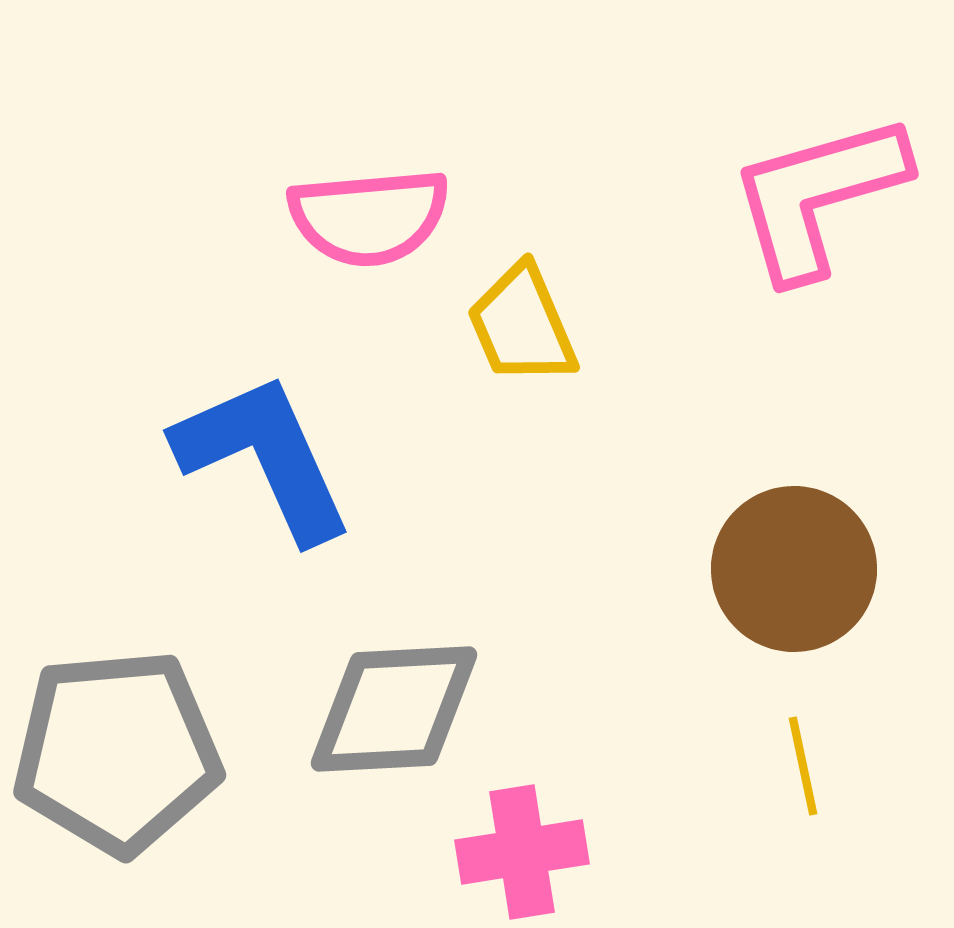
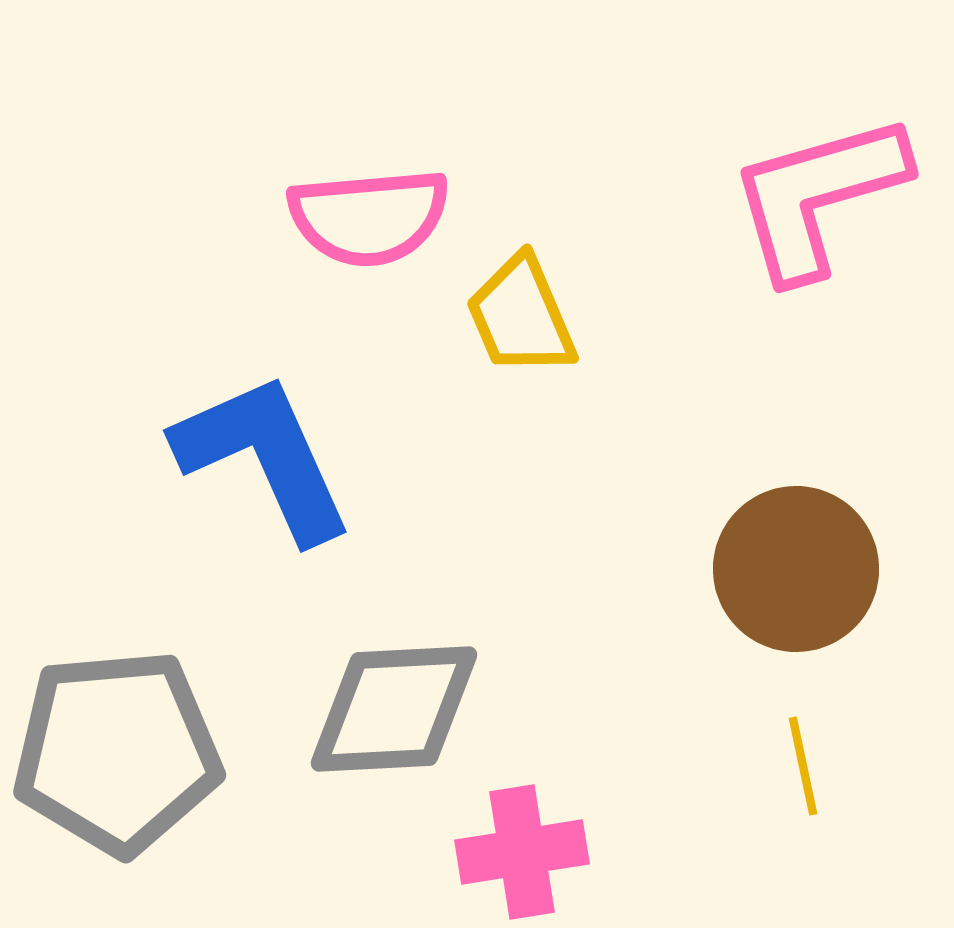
yellow trapezoid: moved 1 px left, 9 px up
brown circle: moved 2 px right
